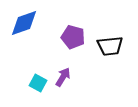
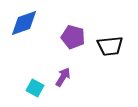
cyan square: moved 3 px left, 5 px down
